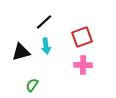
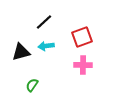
cyan arrow: rotated 91 degrees clockwise
